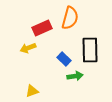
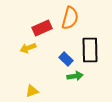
blue rectangle: moved 2 px right
